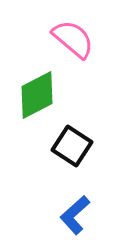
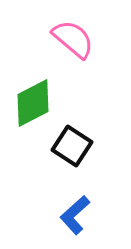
green diamond: moved 4 px left, 8 px down
